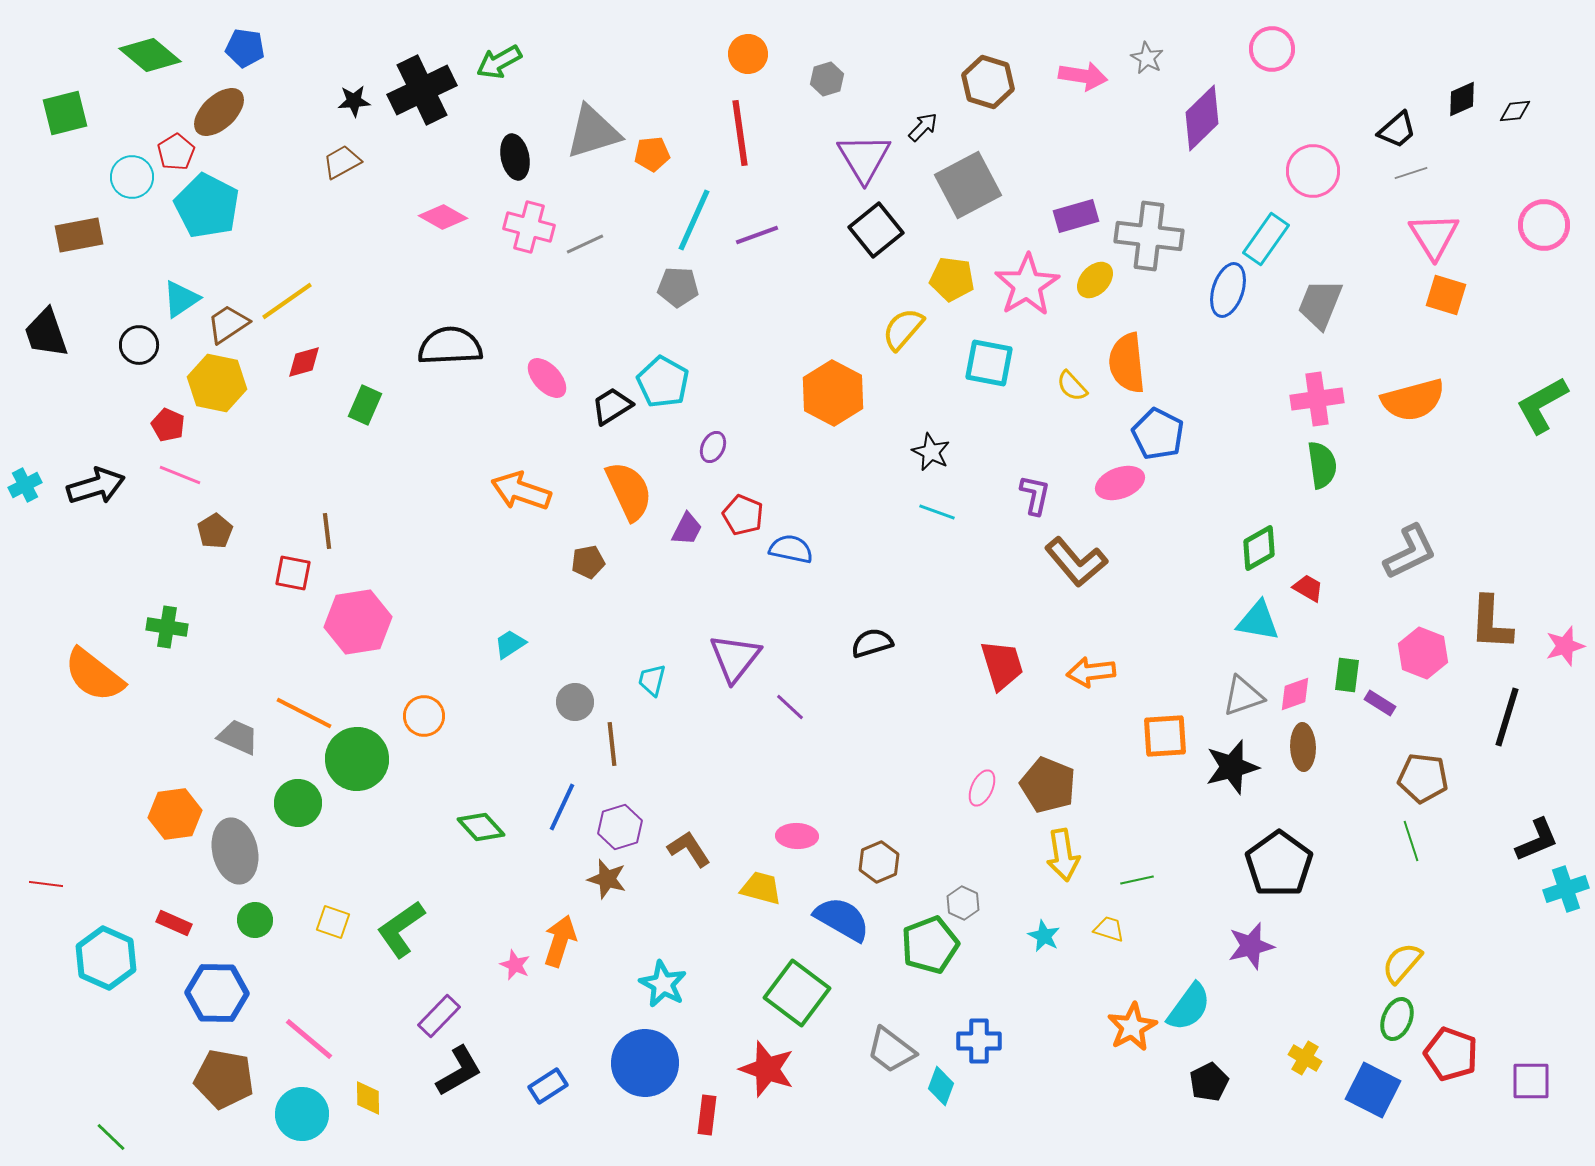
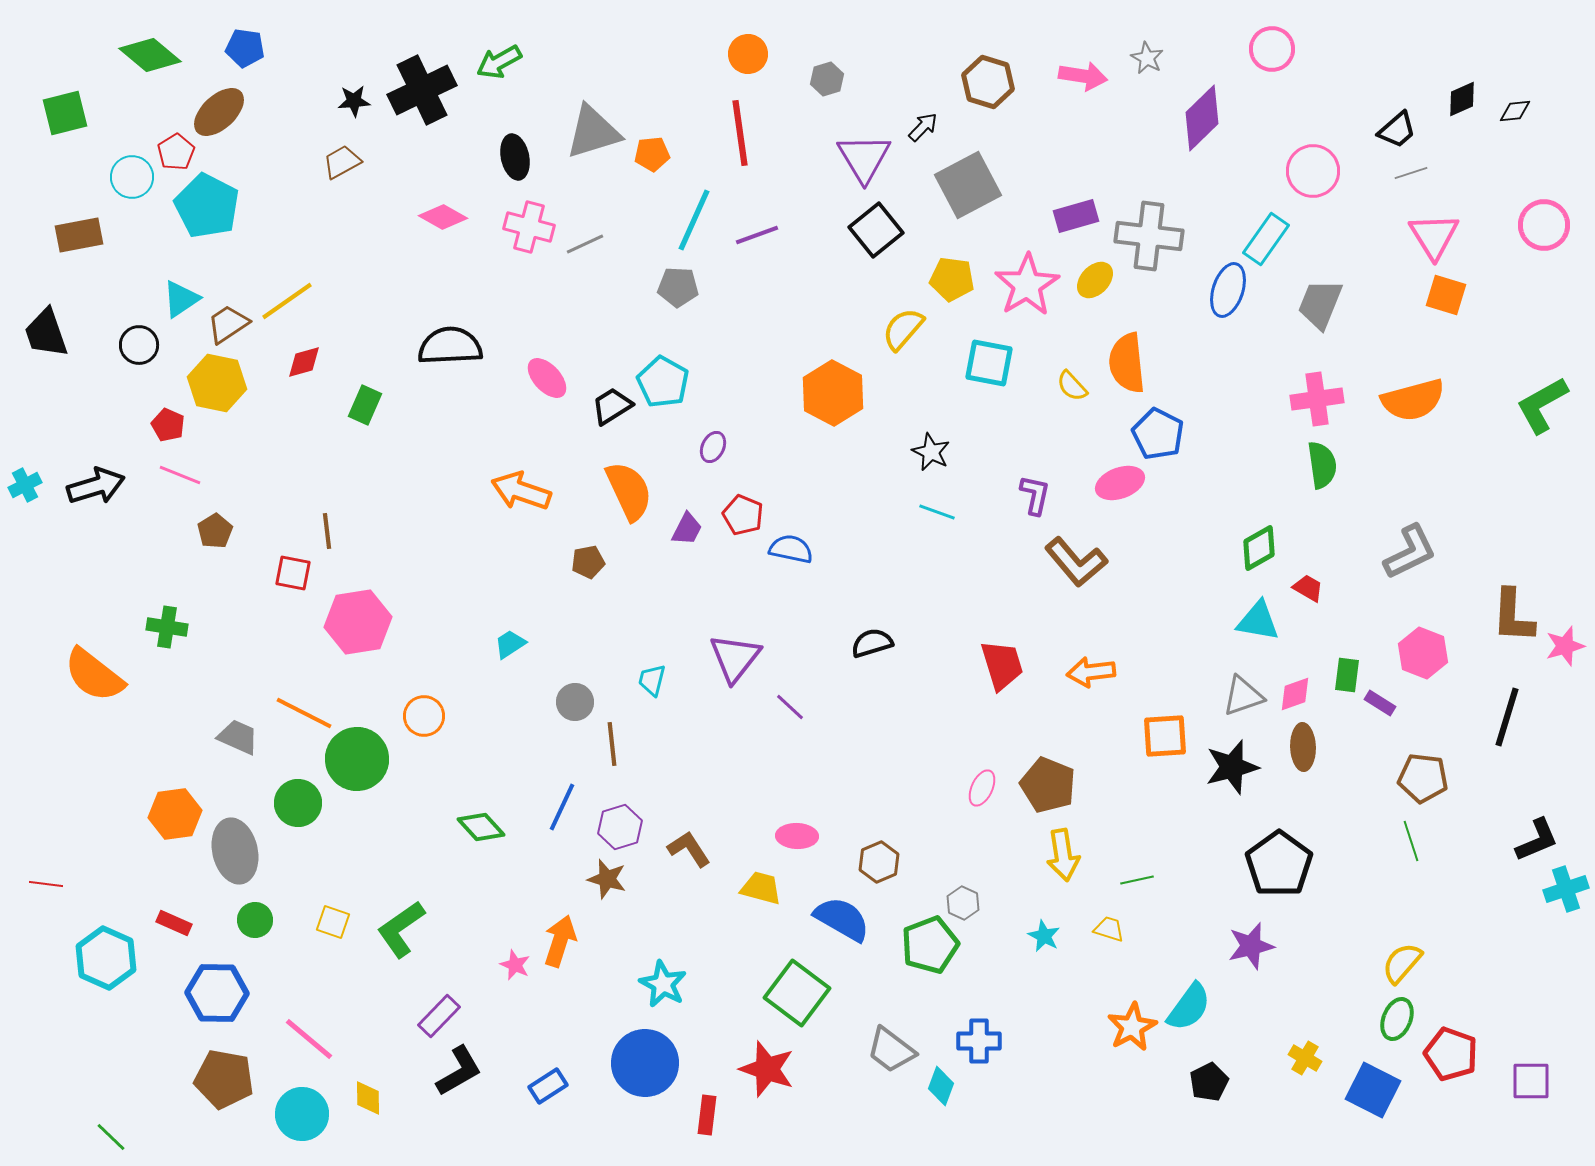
brown L-shape at (1491, 623): moved 22 px right, 7 px up
